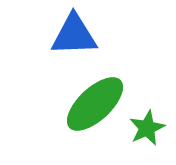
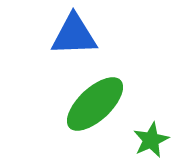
green star: moved 4 px right, 12 px down
